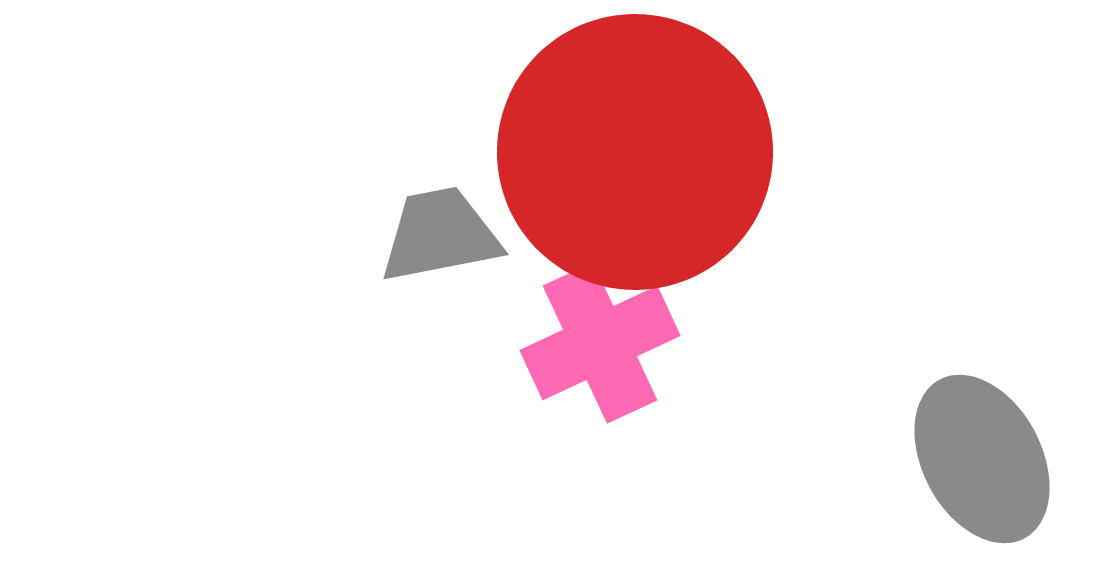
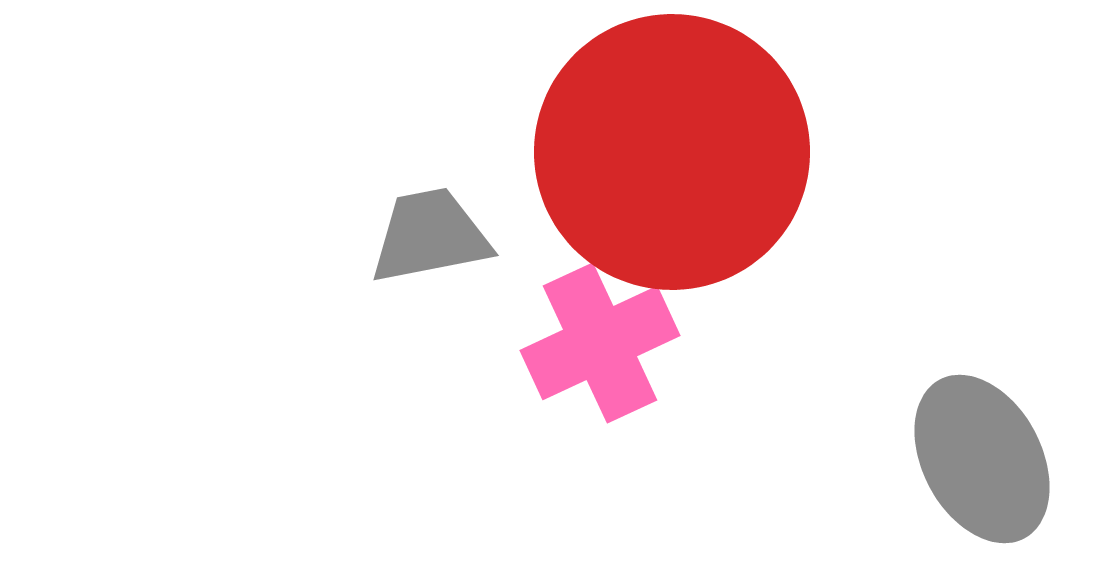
red circle: moved 37 px right
gray trapezoid: moved 10 px left, 1 px down
